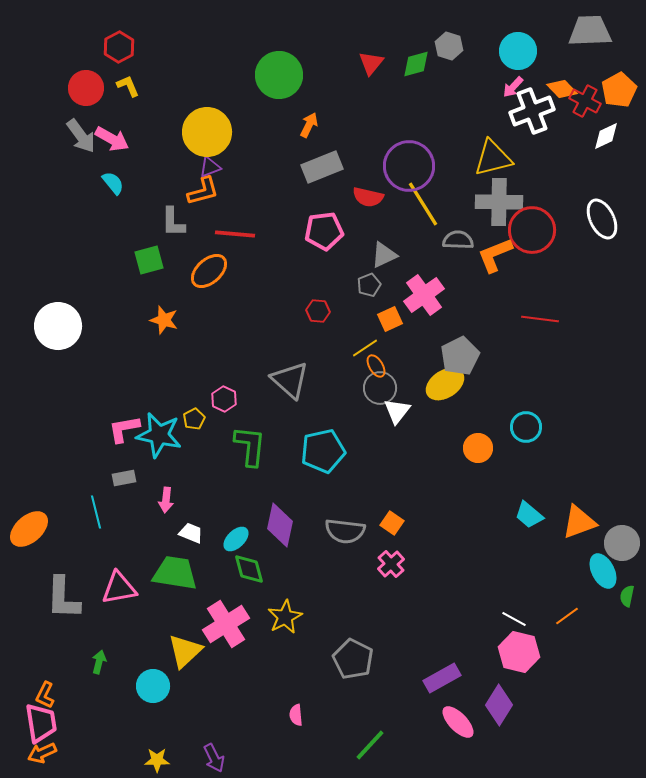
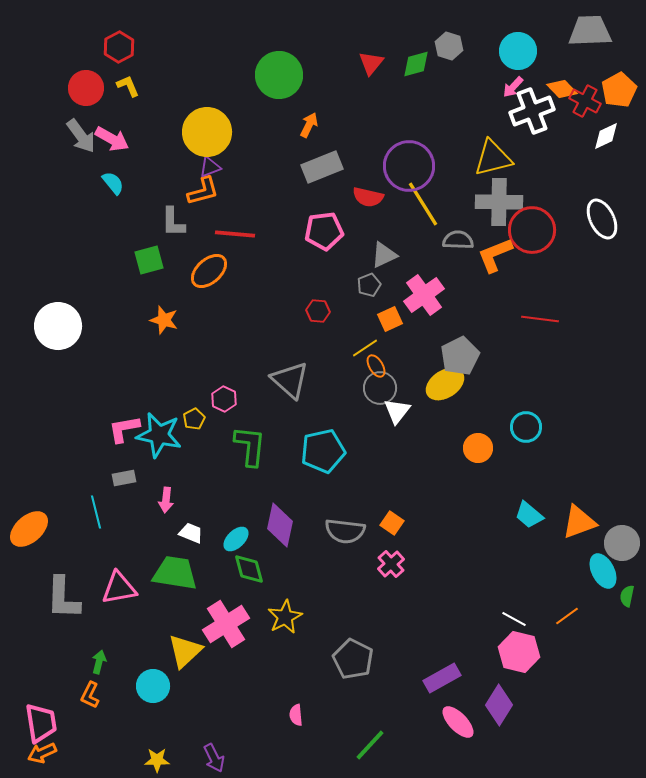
orange L-shape at (45, 695): moved 45 px right
